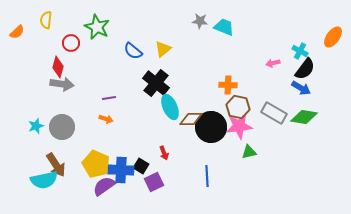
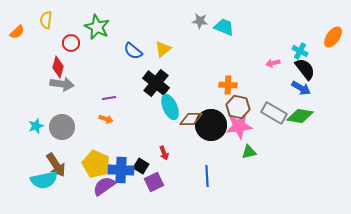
black semicircle: rotated 75 degrees counterclockwise
green diamond: moved 4 px left, 1 px up
black circle: moved 2 px up
